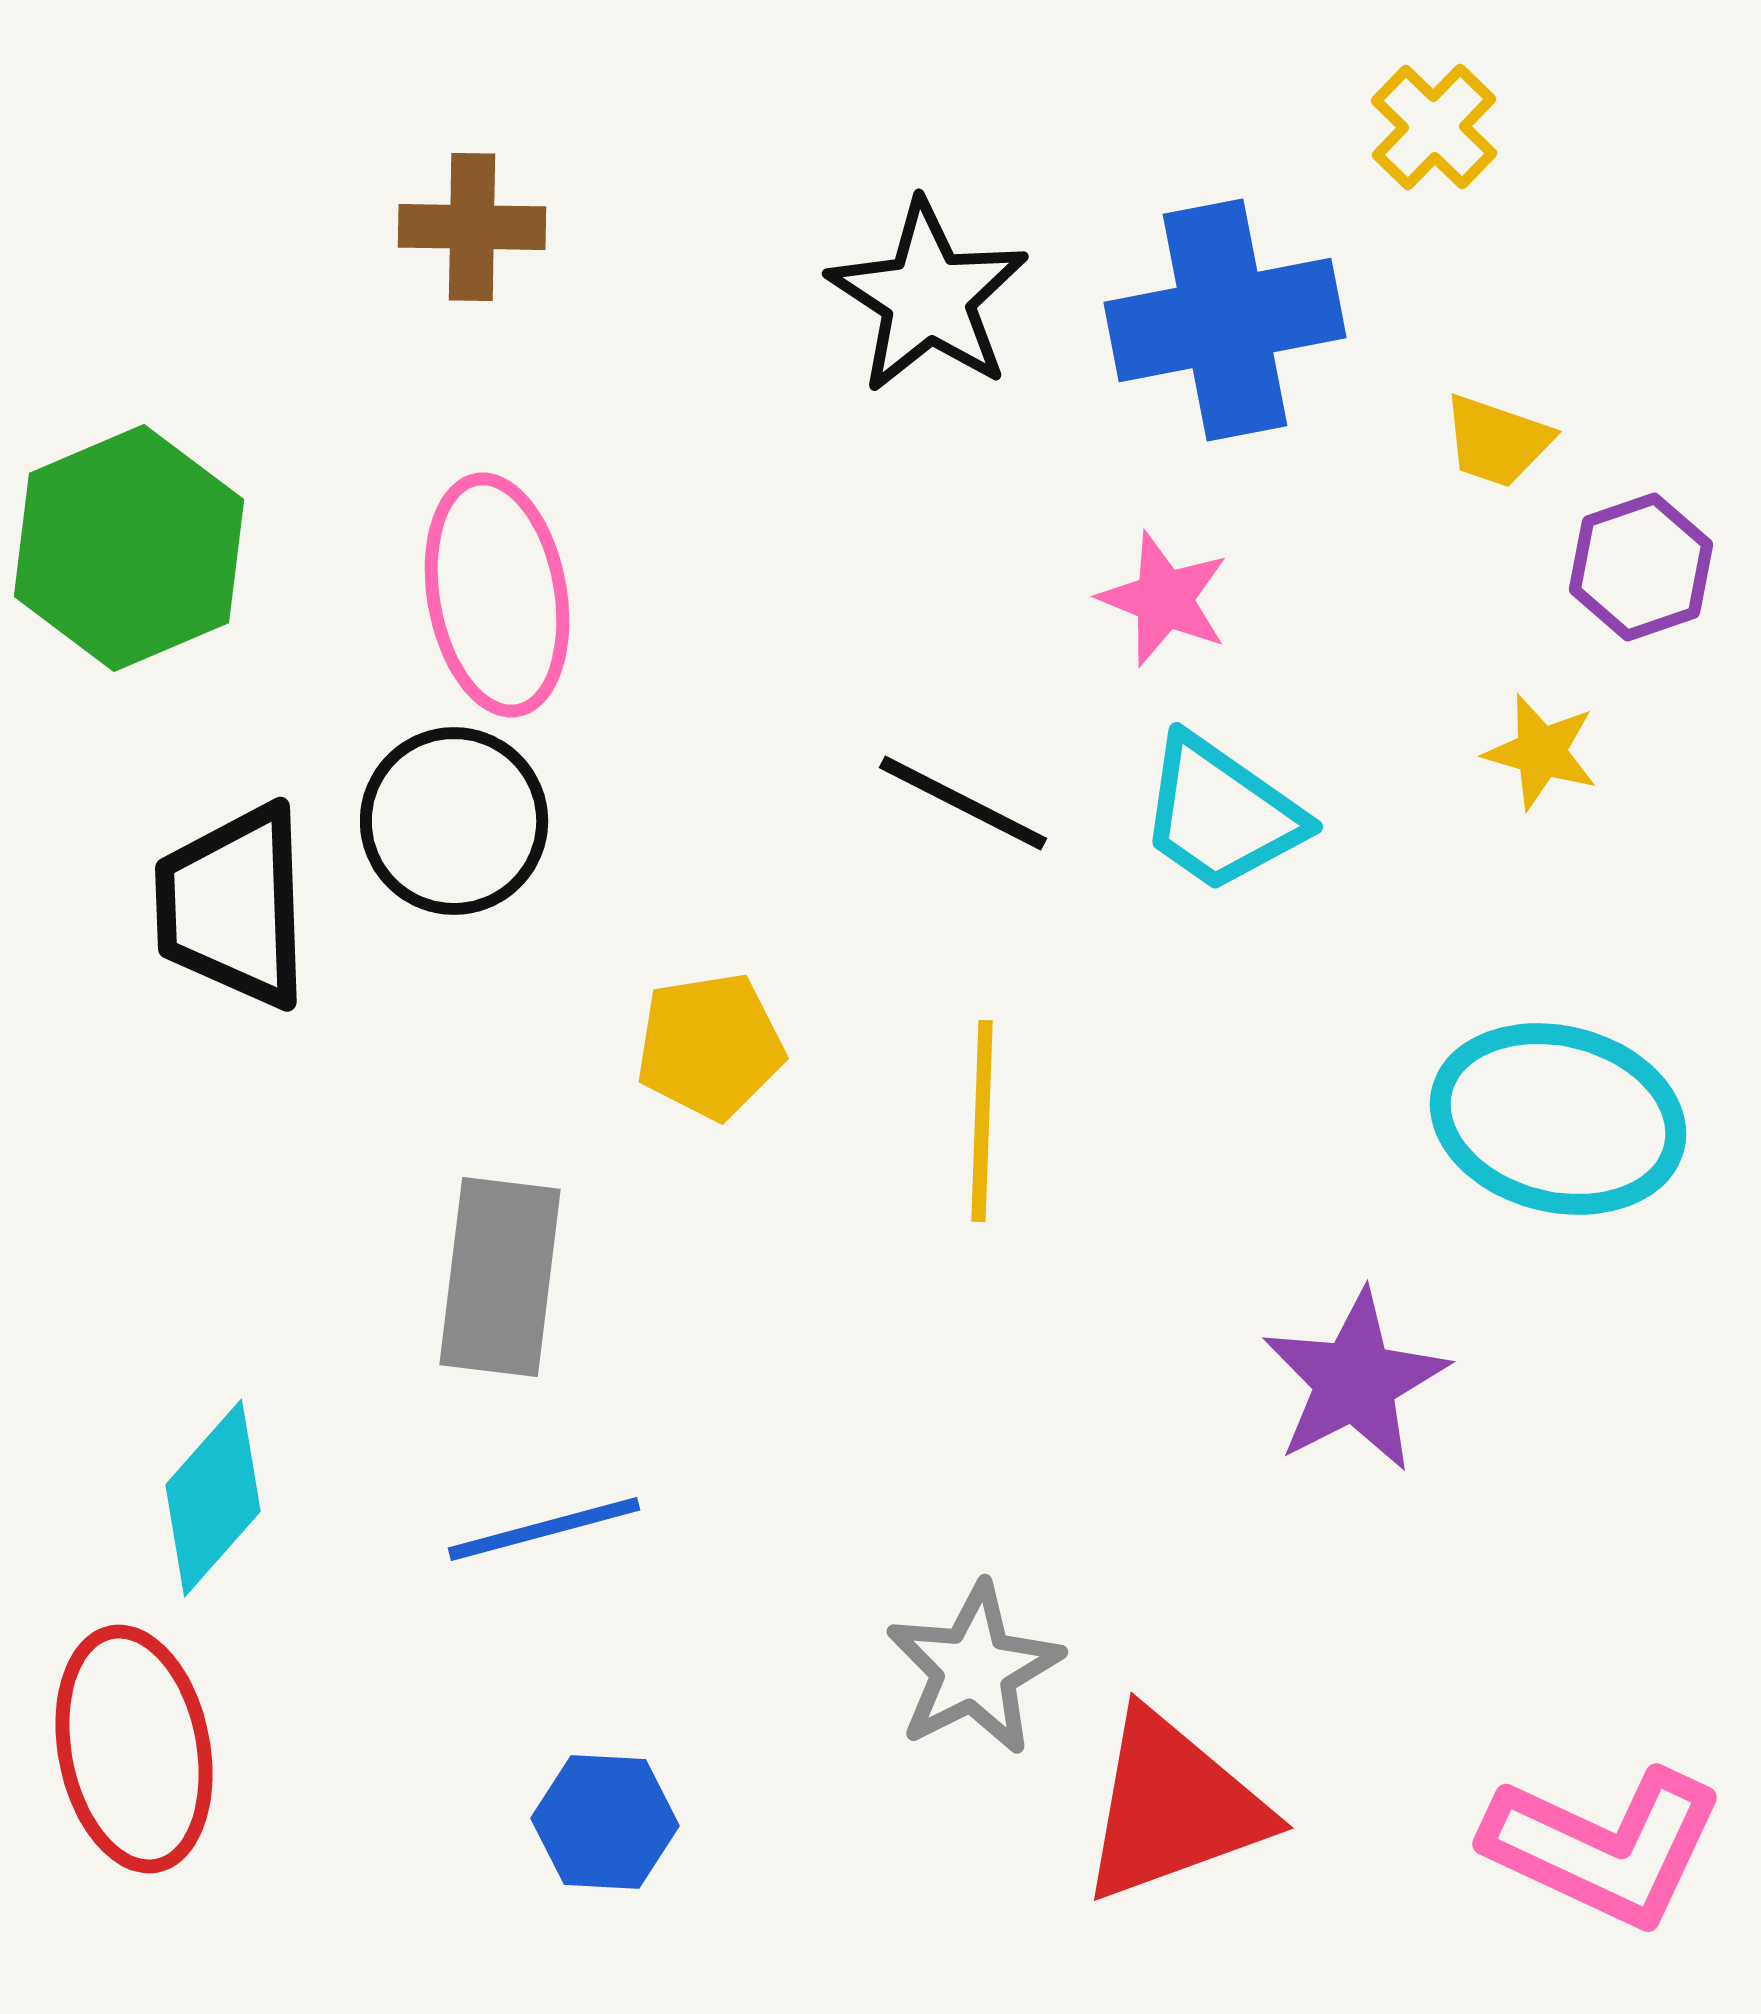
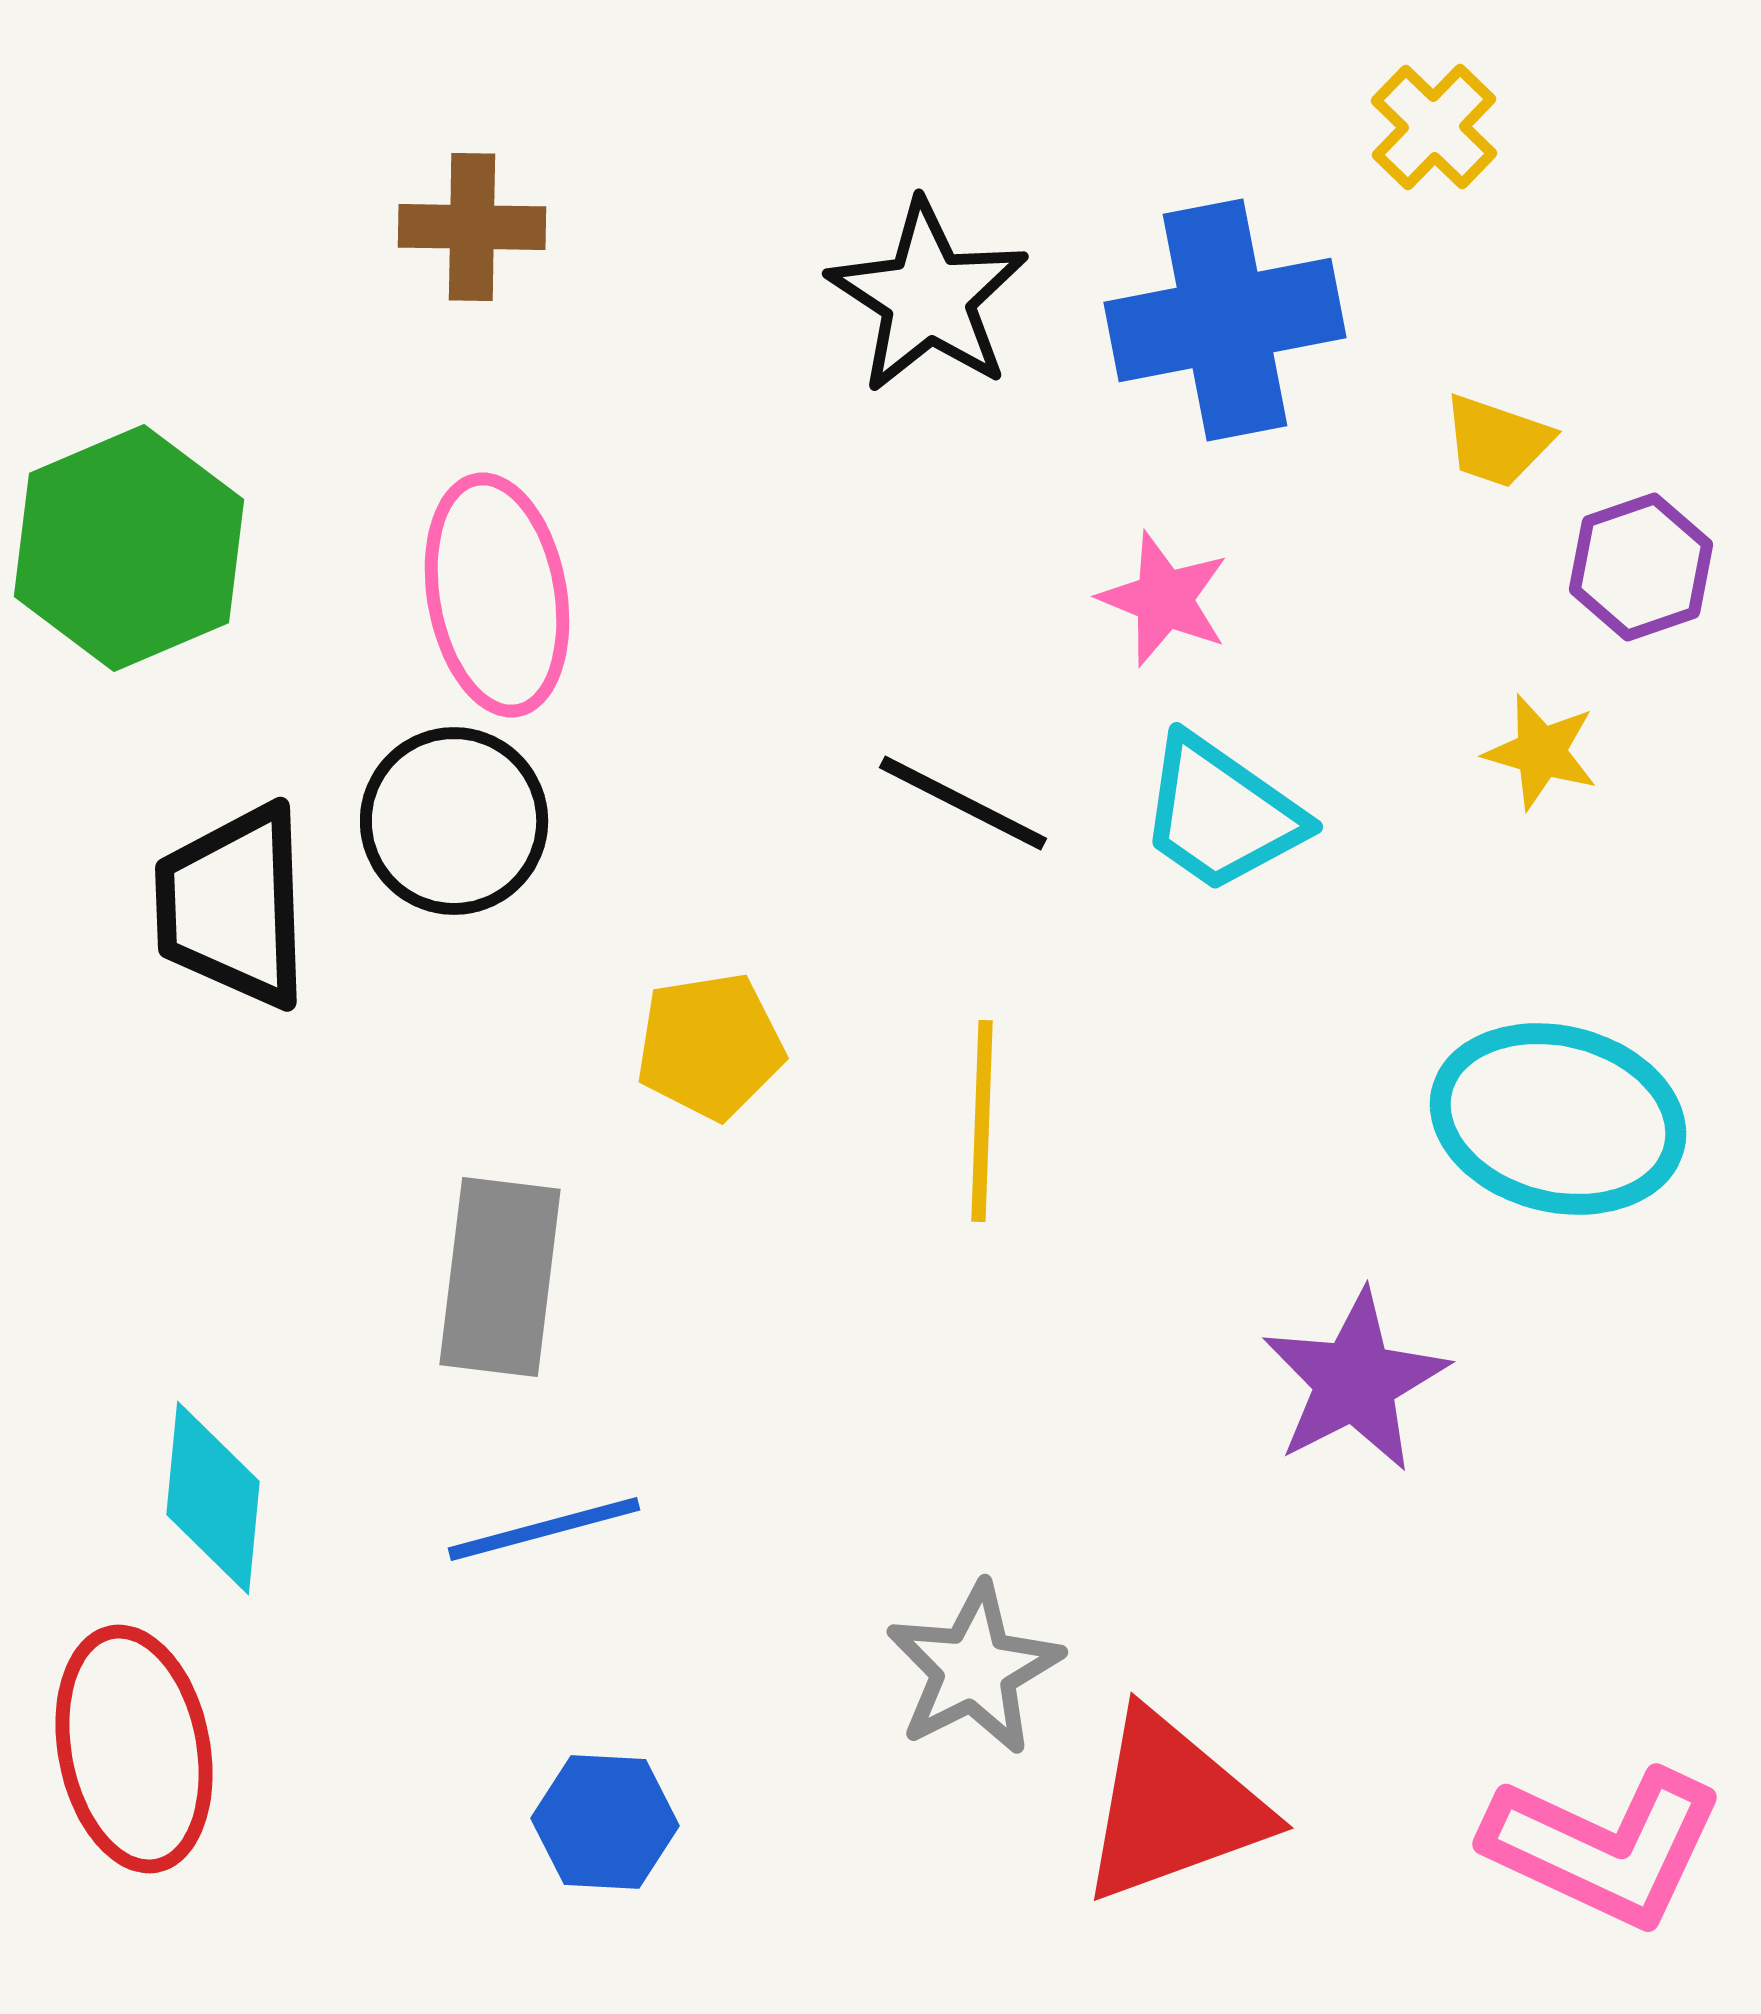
cyan diamond: rotated 36 degrees counterclockwise
